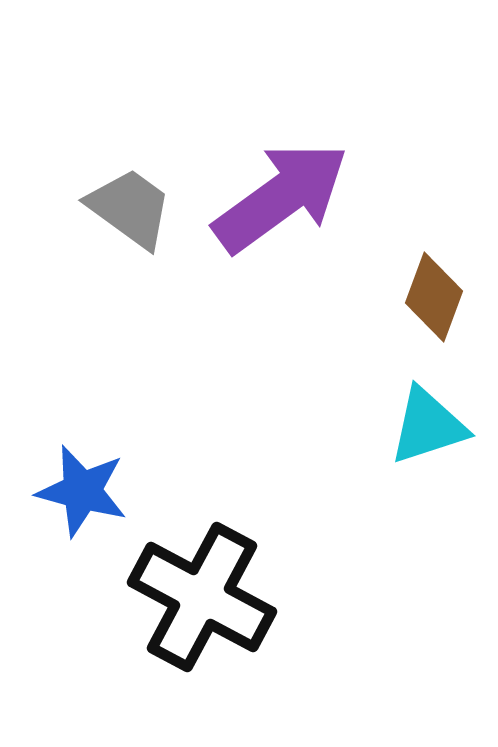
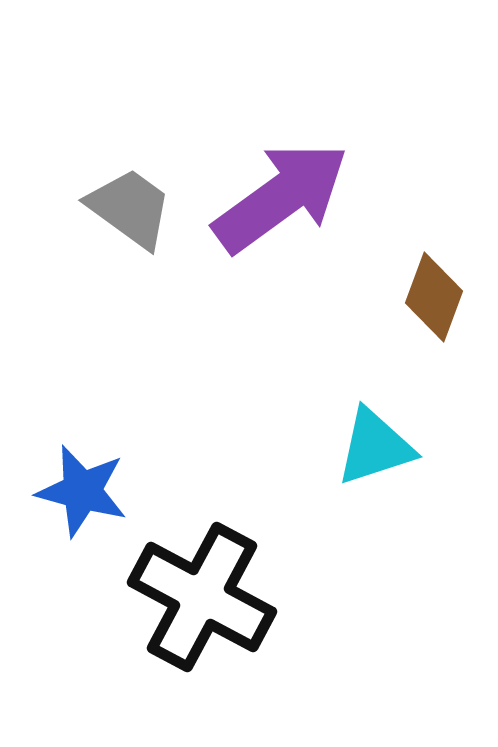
cyan triangle: moved 53 px left, 21 px down
